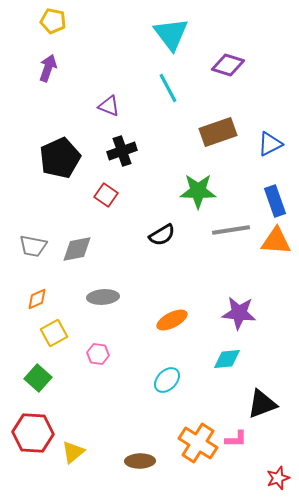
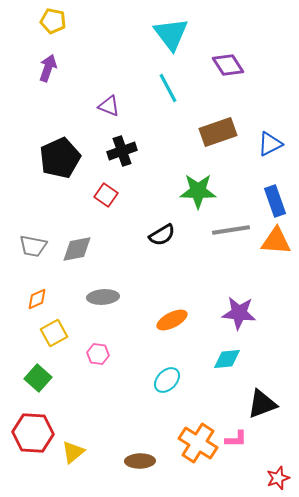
purple diamond: rotated 40 degrees clockwise
